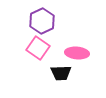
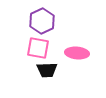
pink square: rotated 25 degrees counterclockwise
black trapezoid: moved 14 px left, 3 px up
